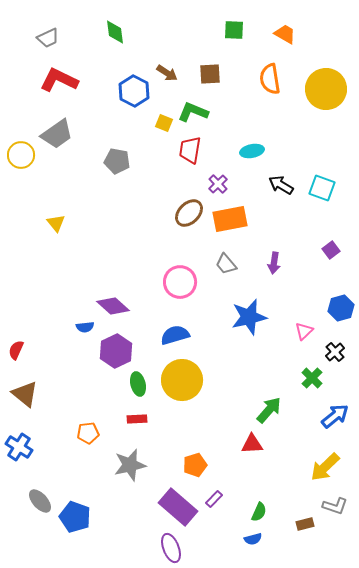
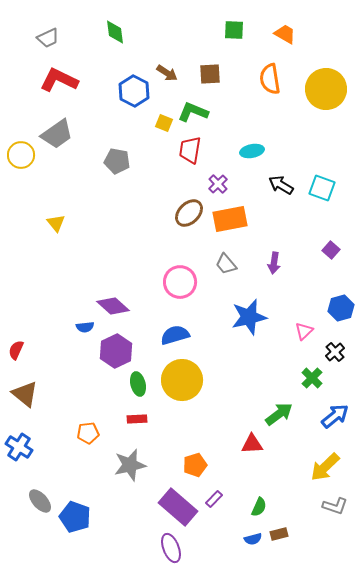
purple square at (331, 250): rotated 12 degrees counterclockwise
green arrow at (269, 410): moved 10 px right, 4 px down; rotated 12 degrees clockwise
green semicircle at (259, 512): moved 5 px up
brown rectangle at (305, 524): moved 26 px left, 10 px down
